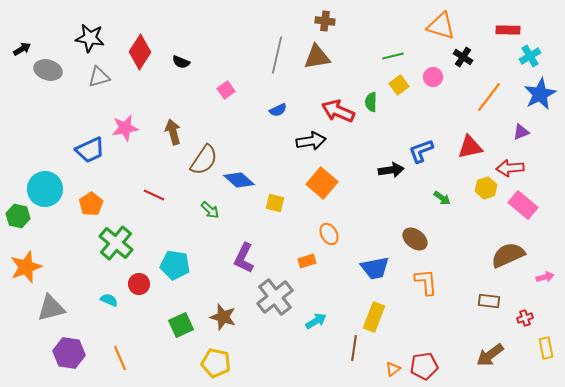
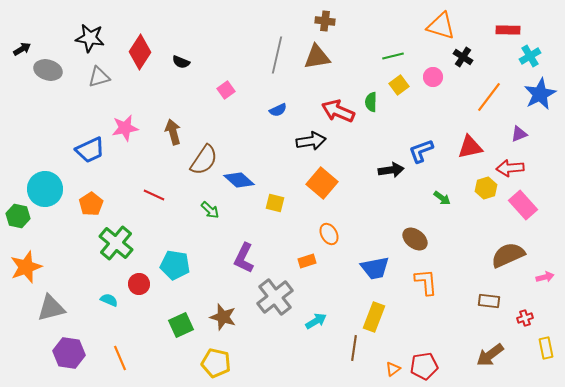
purple triangle at (521, 132): moved 2 px left, 2 px down
pink rectangle at (523, 205): rotated 8 degrees clockwise
